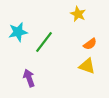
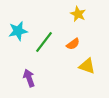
cyan star: moved 1 px up
orange semicircle: moved 17 px left
